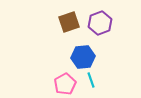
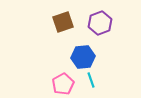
brown square: moved 6 px left
pink pentagon: moved 2 px left
